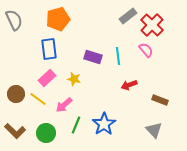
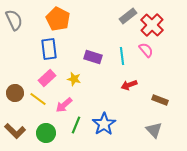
orange pentagon: rotated 30 degrees counterclockwise
cyan line: moved 4 px right
brown circle: moved 1 px left, 1 px up
